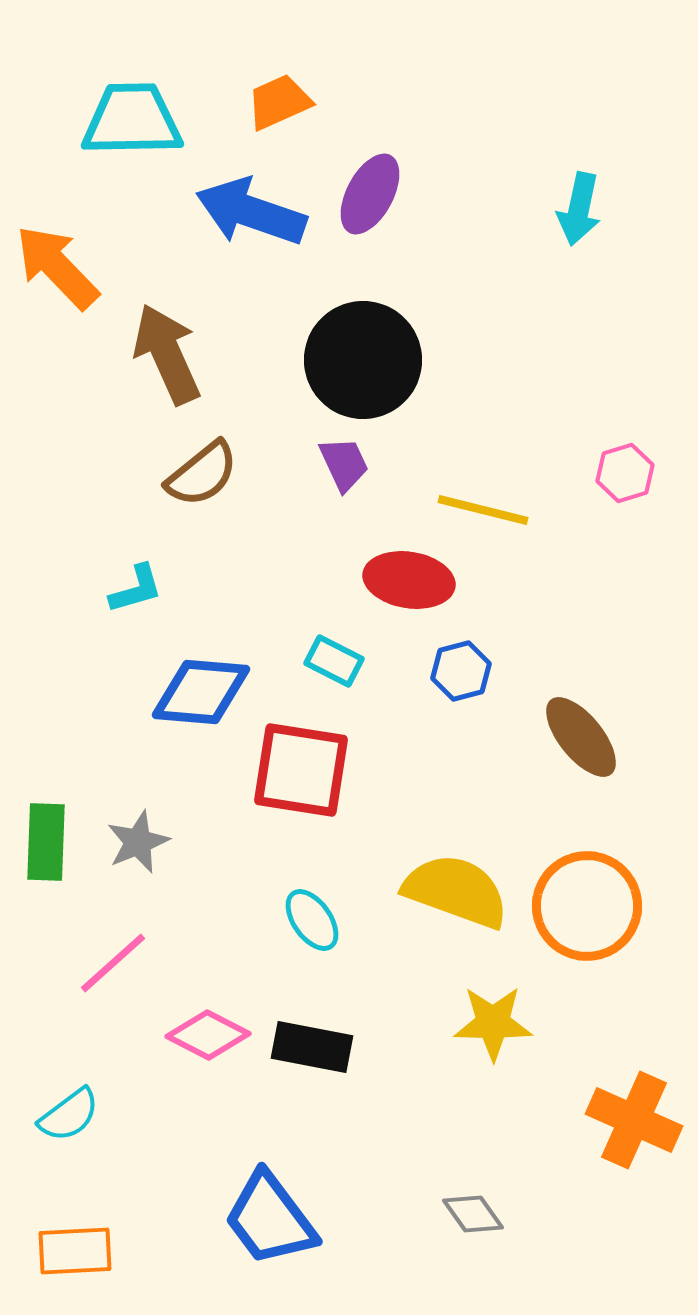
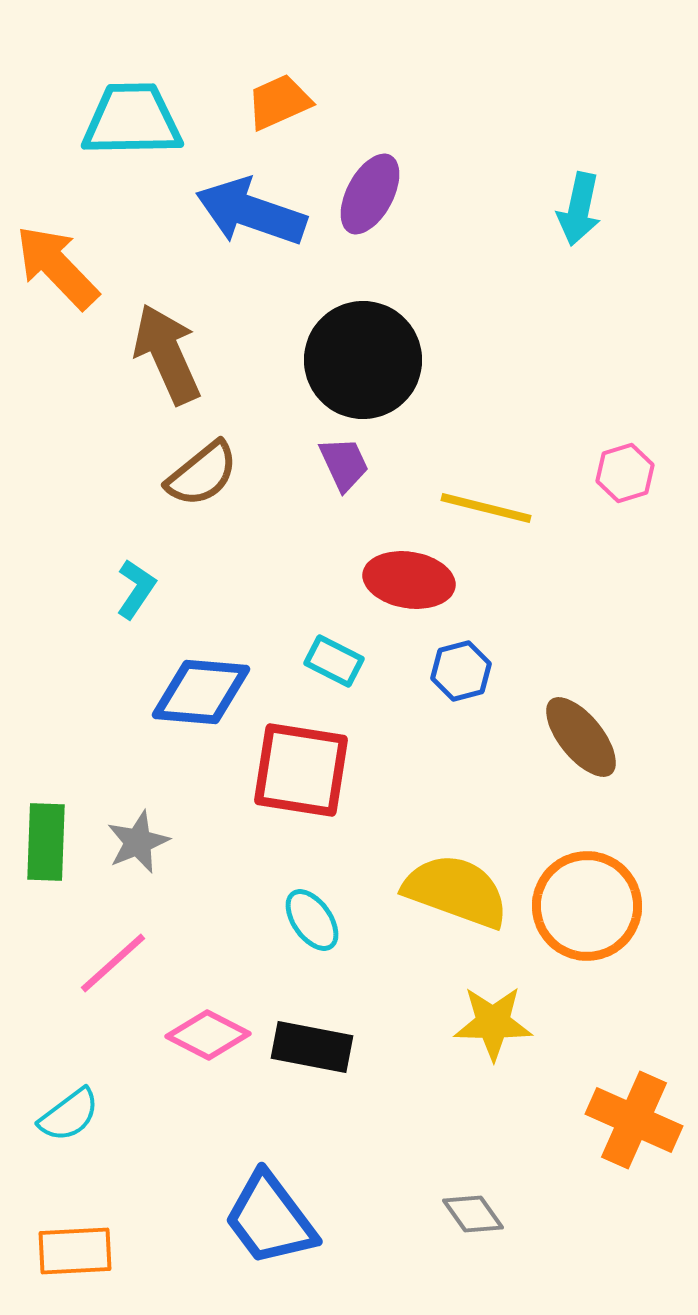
yellow line: moved 3 px right, 2 px up
cyan L-shape: rotated 40 degrees counterclockwise
